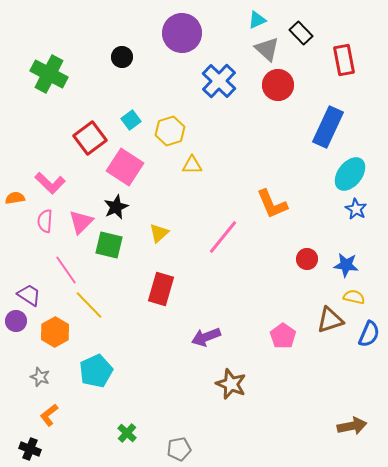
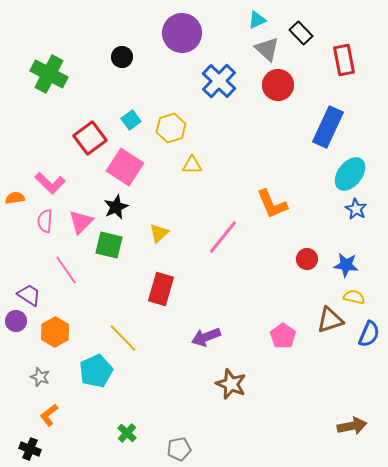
yellow hexagon at (170, 131): moved 1 px right, 3 px up
yellow line at (89, 305): moved 34 px right, 33 px down
